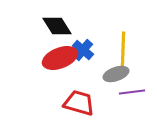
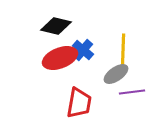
black diamond: moved 1 px left; rotated 44 degrees counterclockwise
yellow line: moved 2 px down
gray ellipse: rotated 15 degrees counterclockwise
red trapezoid: rotated 84 degrees clockwise
